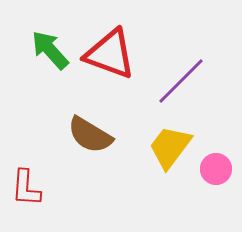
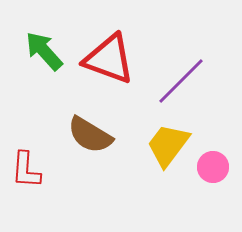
green arrow: moved 6 px left, 1 px down
red triangle: moved 1 px left, 5 px down
yellow trapezoid: moved 2 px left, 2 px up
pink circle: moved 3 px left, 2 px up
red L-shape: moved 18 px up
